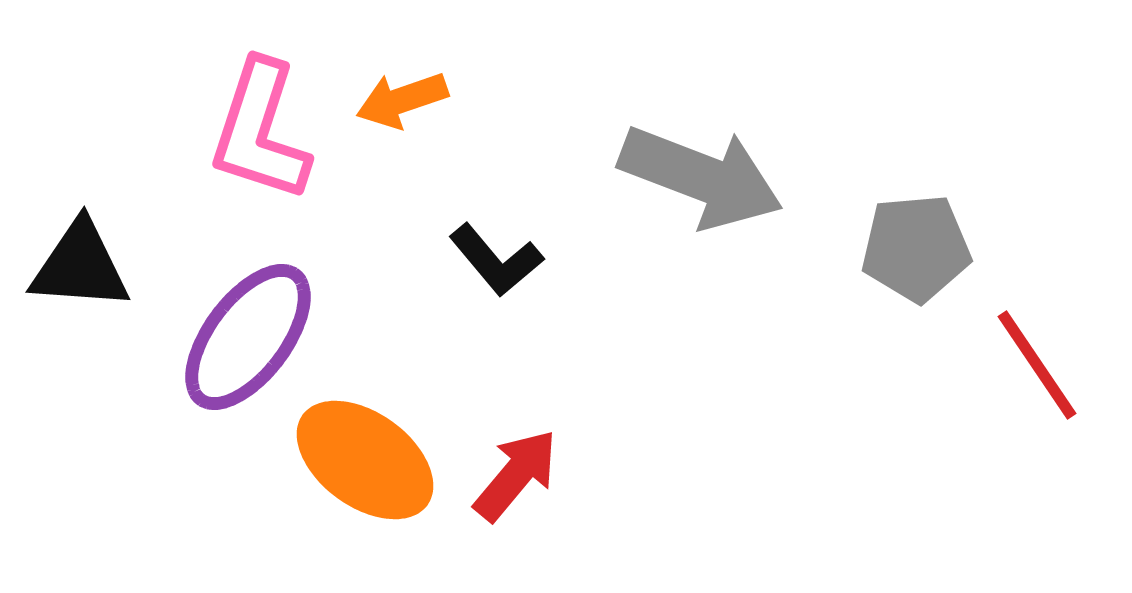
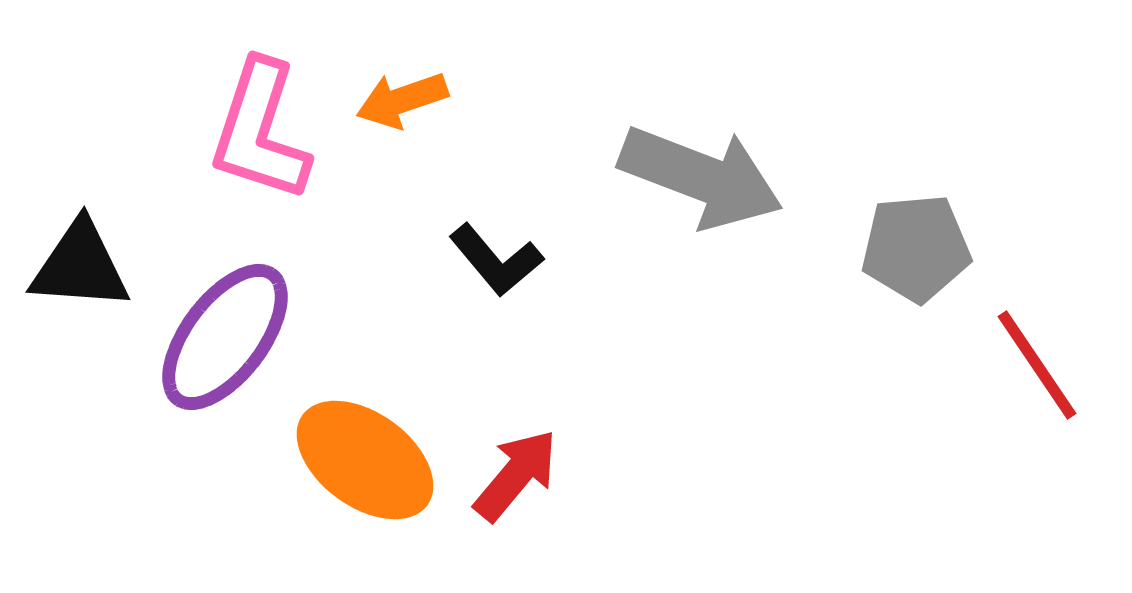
purple ellipse: moved 23 px left
